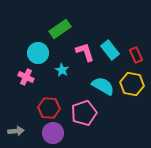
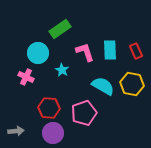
cyan rectangle: rotated 36 degrees clockwise
red rectangle: moved 4 px up
